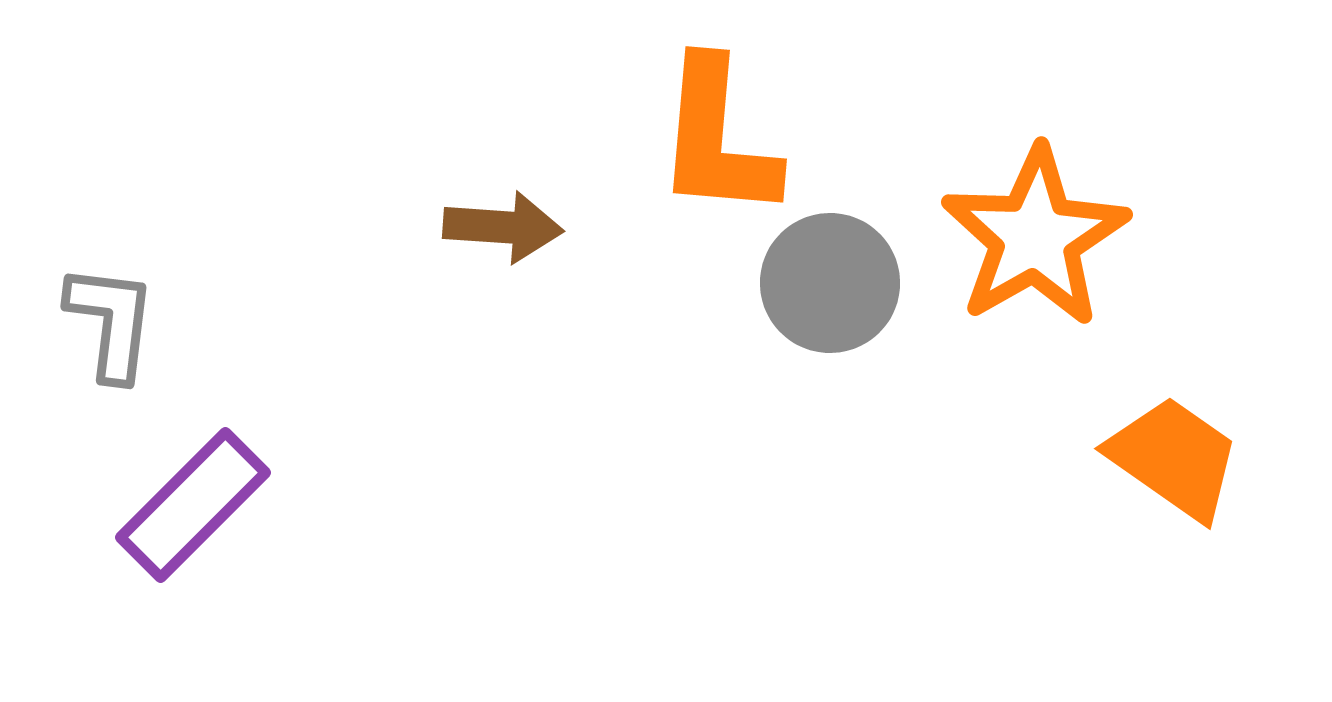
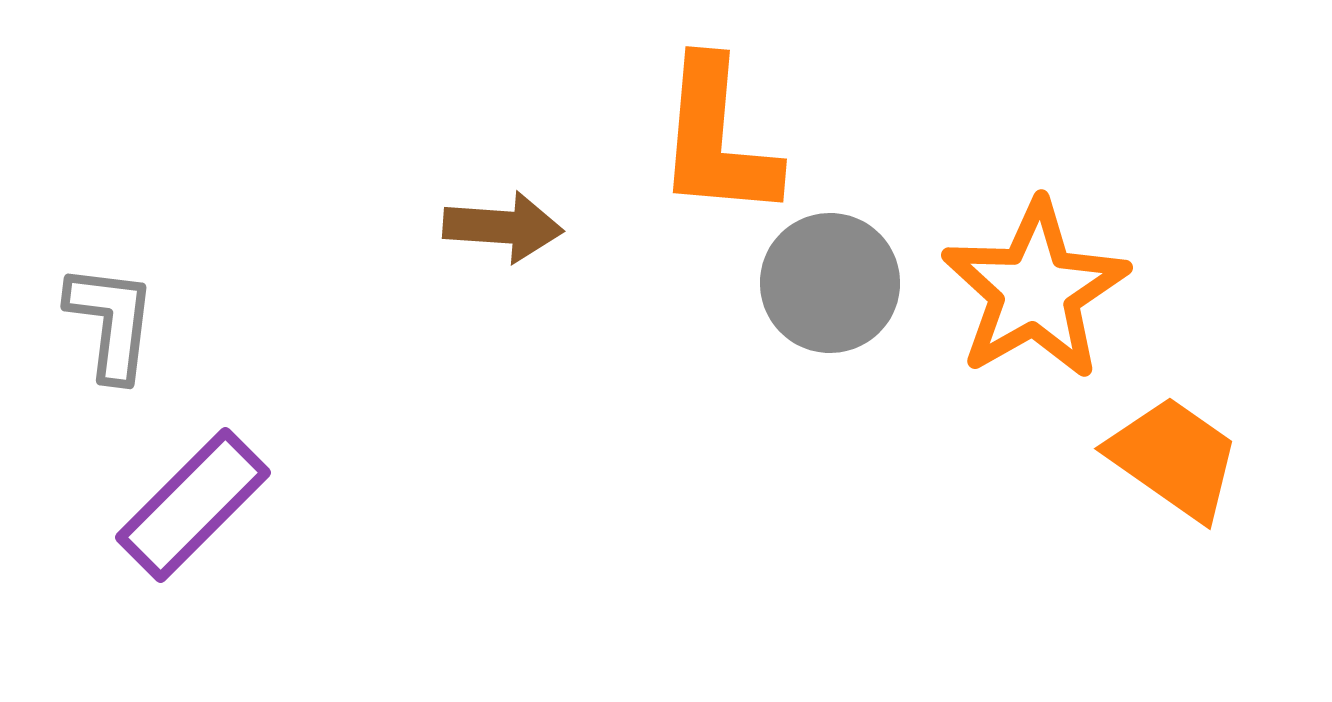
orange star: moved 53 px down
